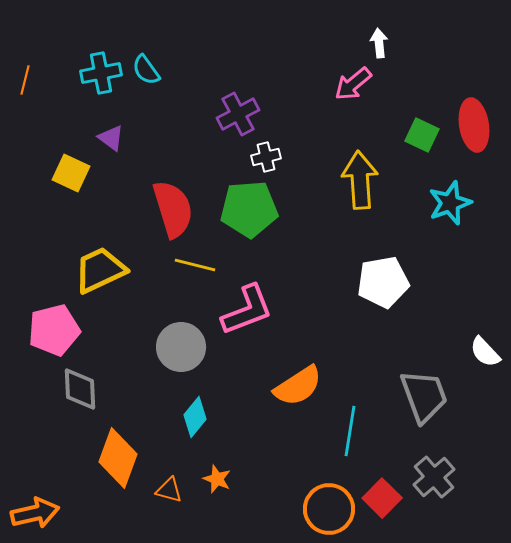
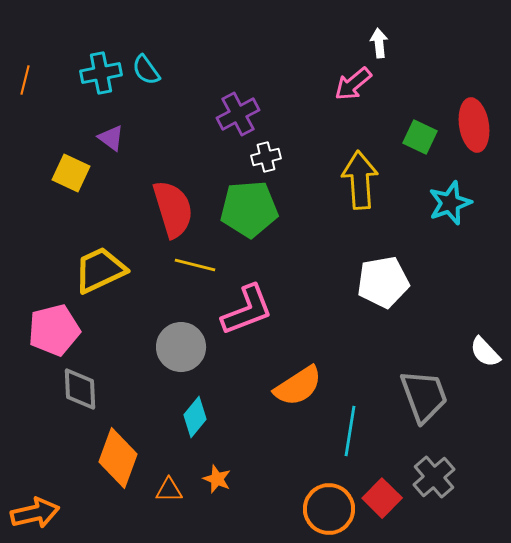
green square: moved 2 px left, 2 px down
orange triangle: rotated 16 degrees counterclockwise
